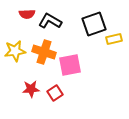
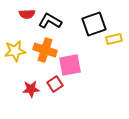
orange cross: moved 1 px right, 2 px up
red square: moved 9 px up
